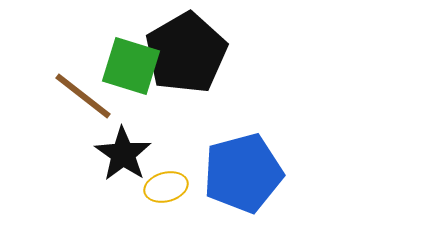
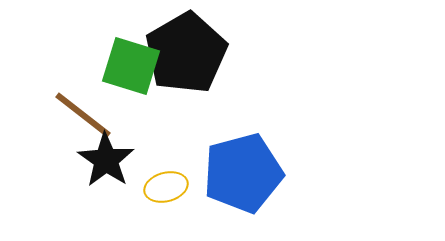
brown line: moved 19 px down
black star: moved 17 px left, 6 px down
